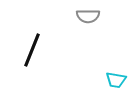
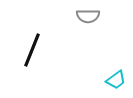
cyan trapezoid: rotated 45 degrees counterclockwise
